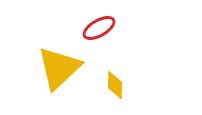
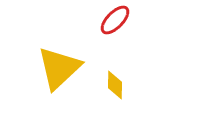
red ellipse: moved 16 px right, 8 px up; rotated 16 degrees counterclockwise
